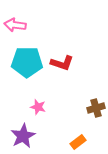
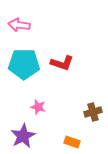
pink arrow: moved 4 px right
cyan pentagon: moved 3 px left, 2 px down
brown cross: moved 3 px left, 4 px down
orange rectangle: moved 6 px left; rotated 56 degrees clockwise
